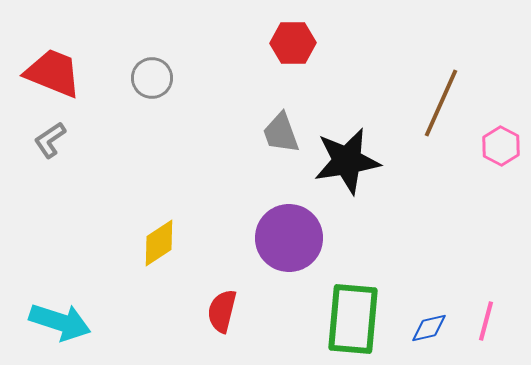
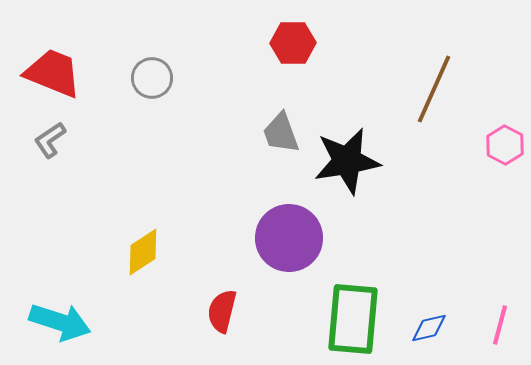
brown line: moved 7 px left, 14 px up
pink hexagon: moved 4 px right, 1 px up
yellow diamond: moved 16 px left, 9 px down
pink line: moved 14 px right, 4 px down
